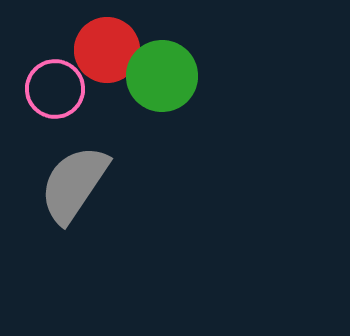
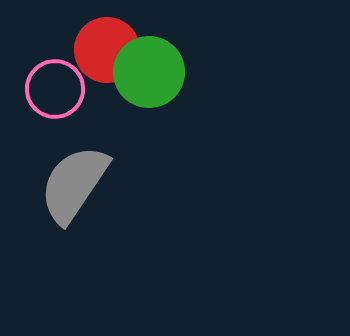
green circle: moved 13 px left, 4 px up
